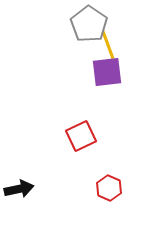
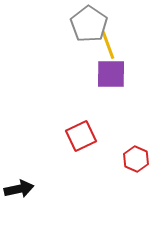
purple square: moved 4 px right, 2 px down; rotated 8 degrees clockwise
red hexagon: moved 27 px right, 29 px up
